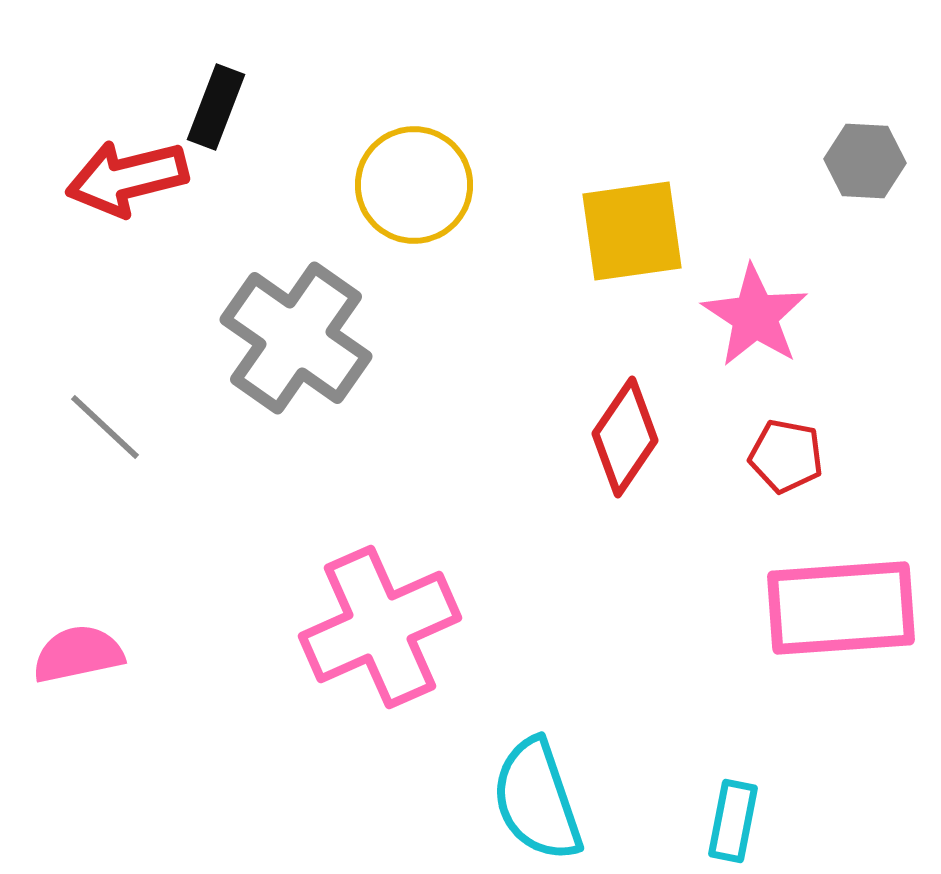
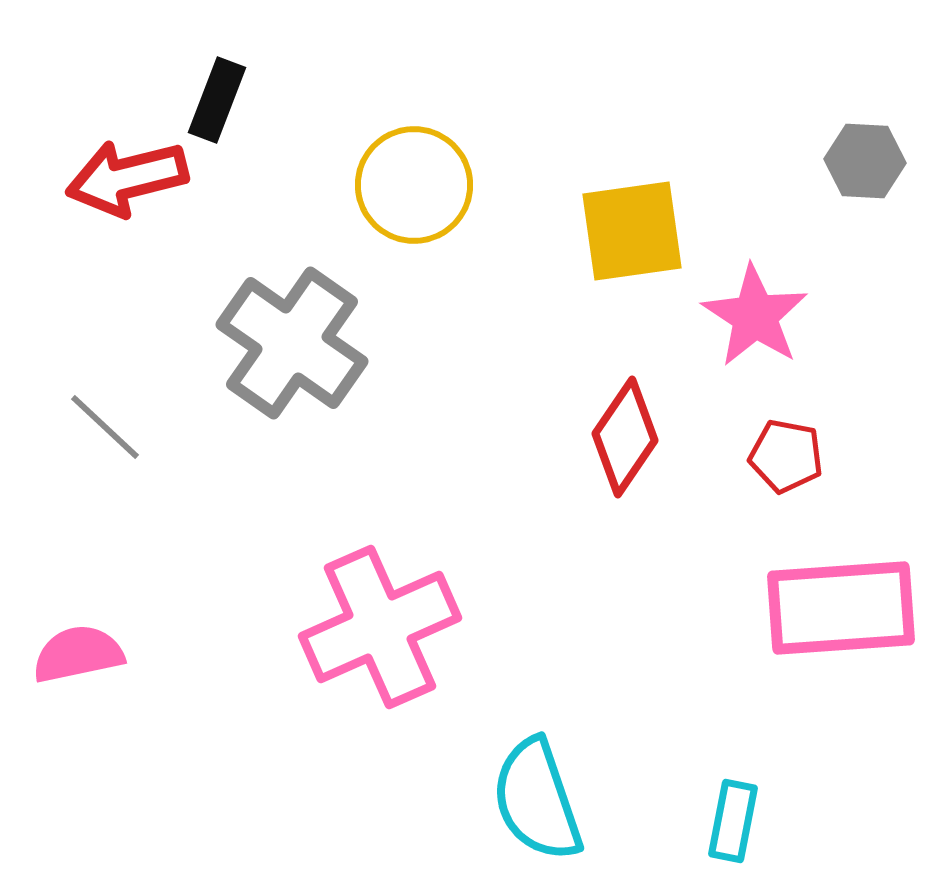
black rectangle: moved 1 px right, 7 px up
gray cross: moved 4 px left, 5 px down
